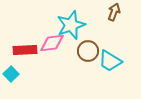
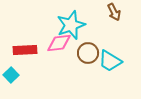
brown arrow: rotated 132 degrees clockwise
pink diamond: moved 7 px right
brown circle: moved 2 px down
cyan square: moved 1 px down
